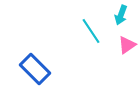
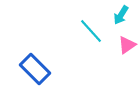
cyan arrow: rotated 12 degrees clockwise
cyan line: rotated 8 degrees counterclockwise
